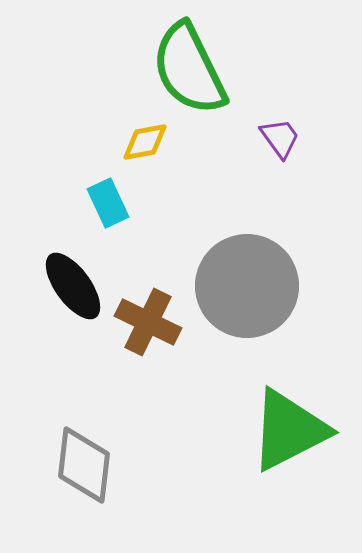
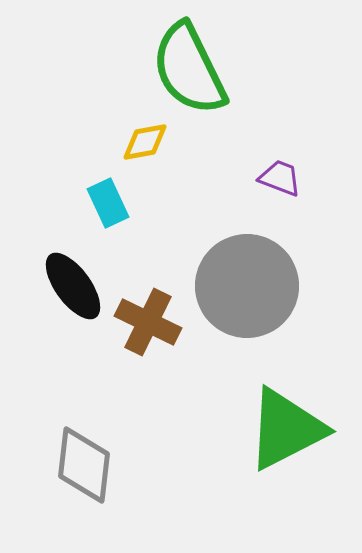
purple trapezoid: moved 40 px down; rotated 33 degrees counterclockwise
green triangle: moved 3 px left, 1 px up
